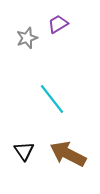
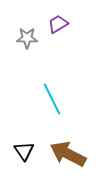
gray star: rotated 20 degrees clockwise
cyan line: rotated 12 degrees clockwise
